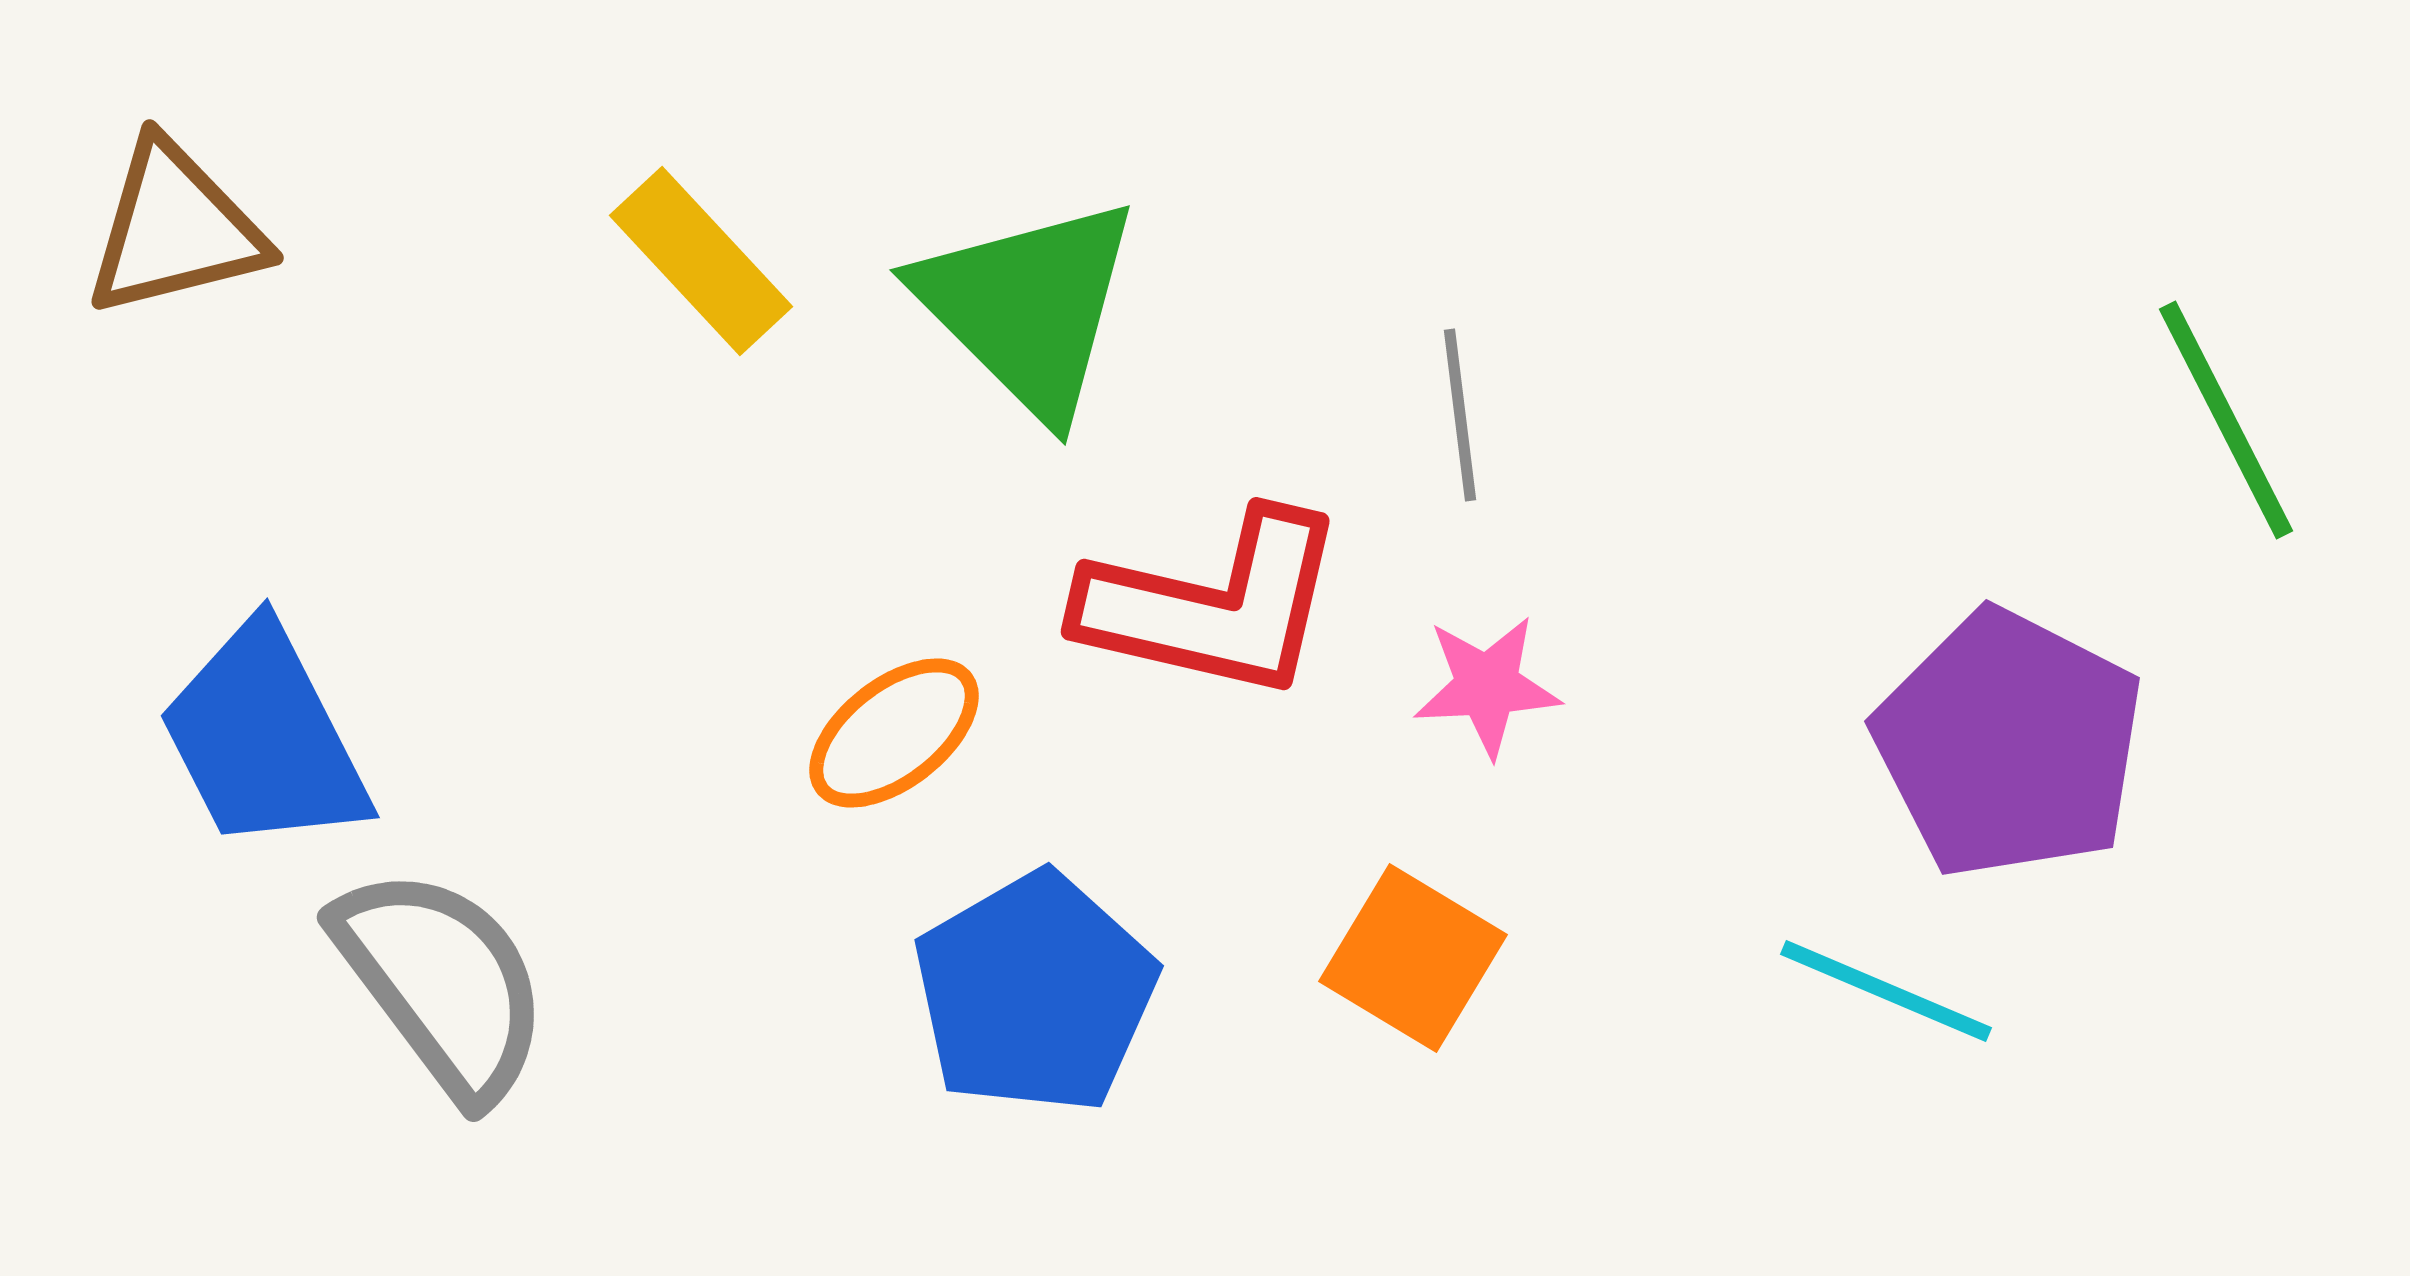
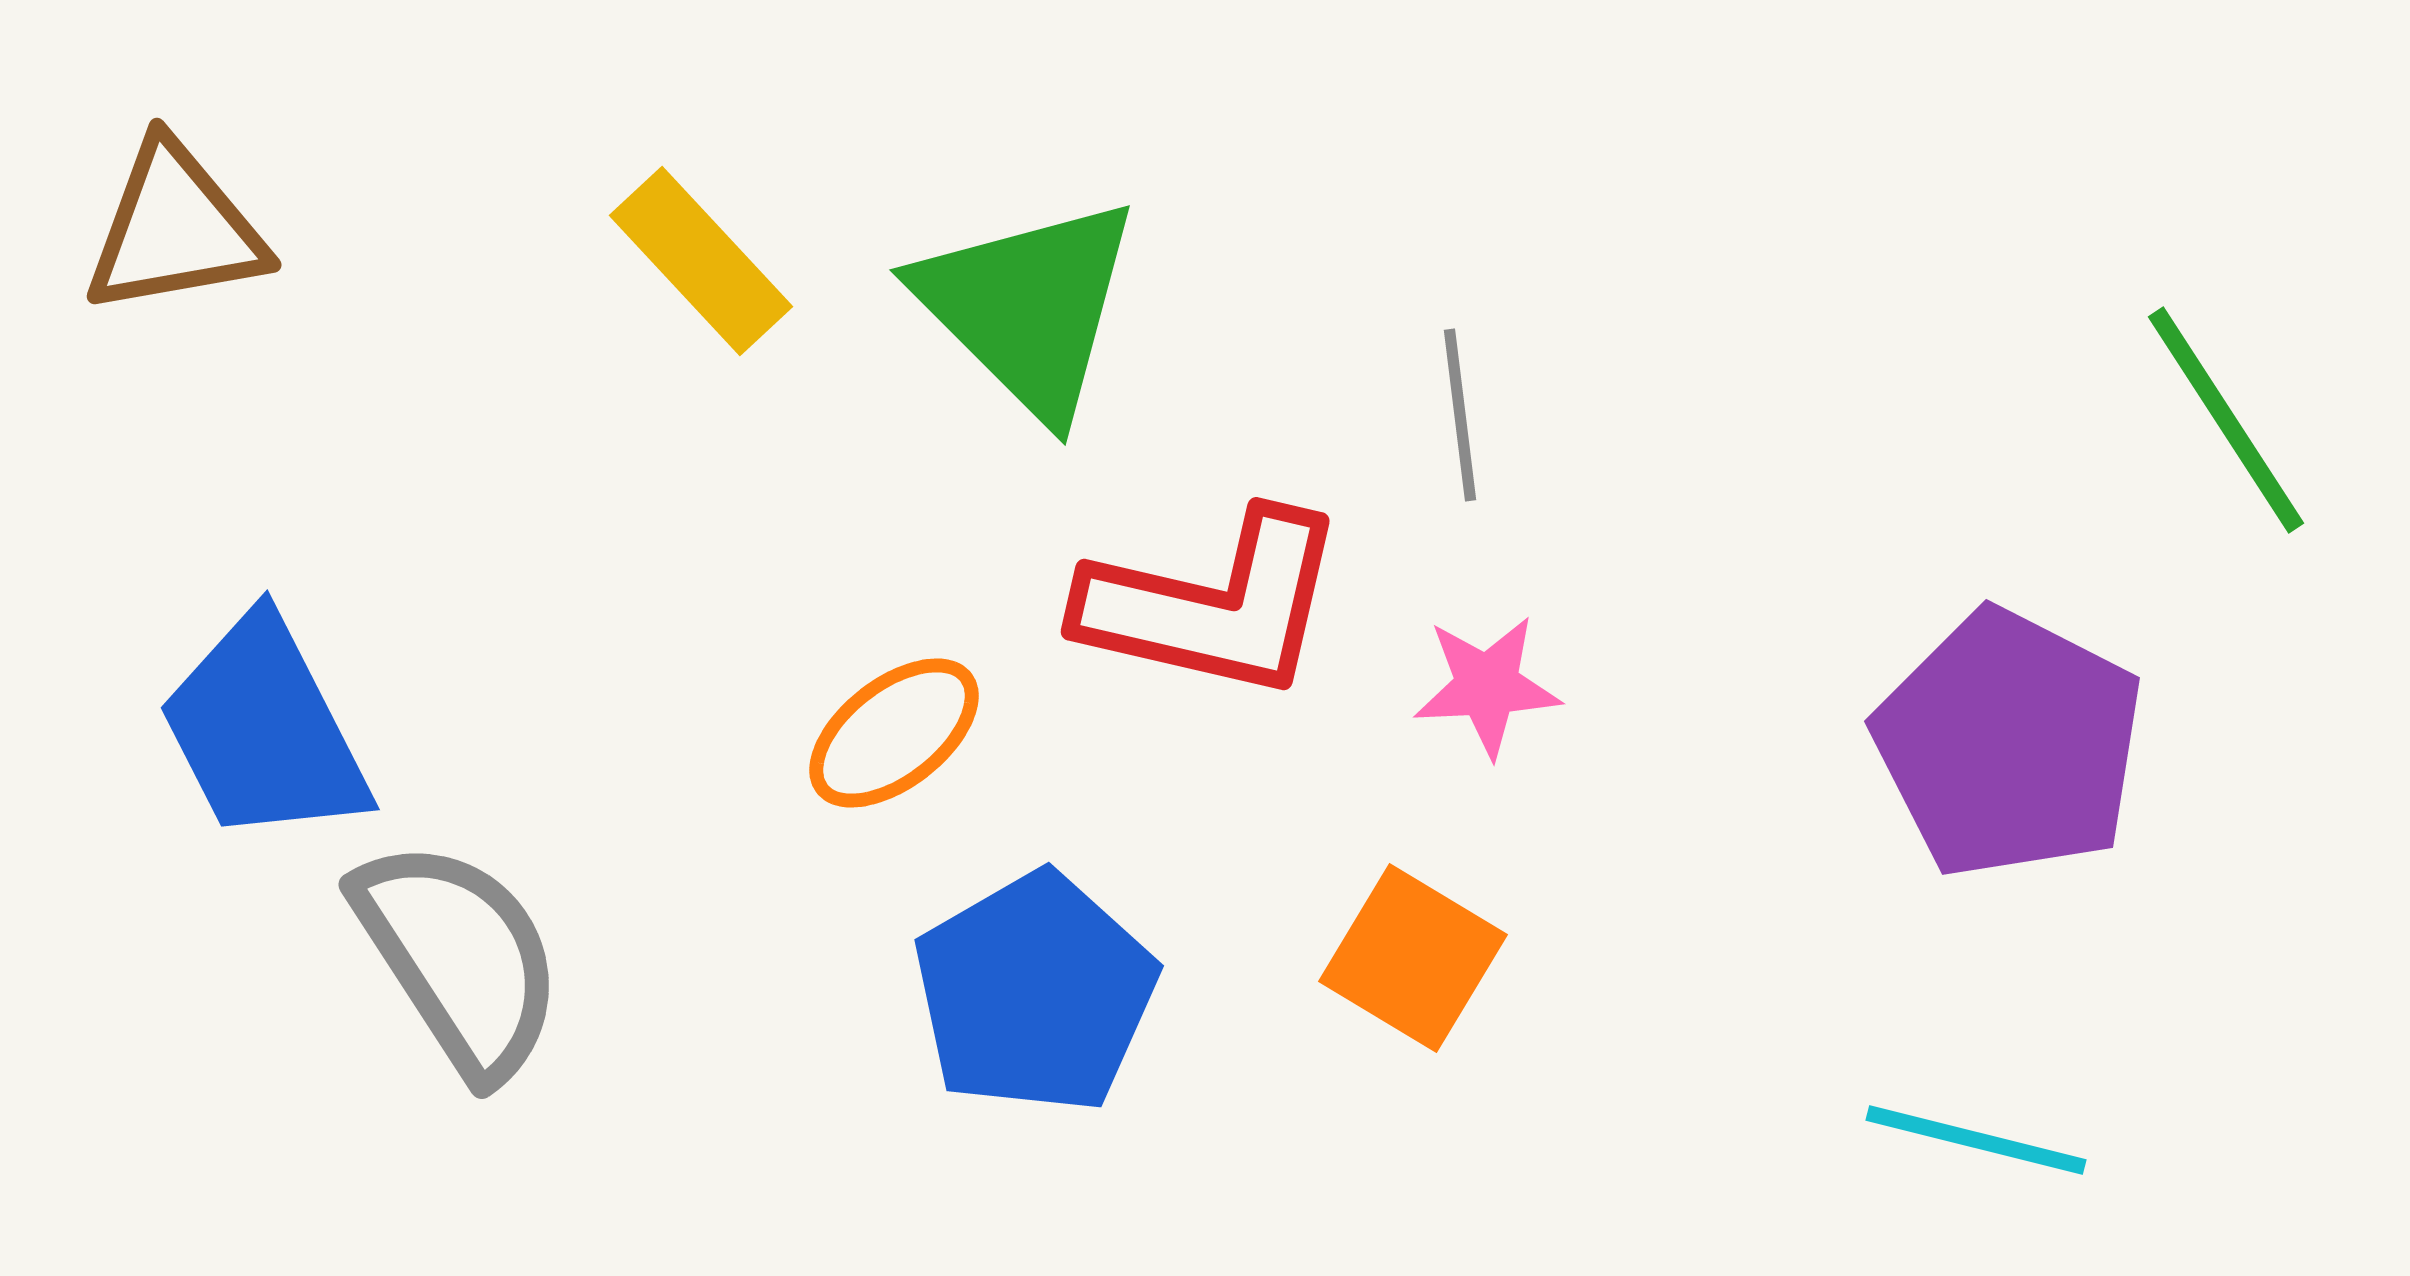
brown triangle: rotated 4 degrees clockwise
green line: rotated 6 degrees counterclockwise
blue trapezoid: moved 8 px up
gray semicircle: moved 17 px right, 25 px up; rotated 4 degrees clockwise
cyan line: moved 90 px right, 149 px down; rotated 9 degrees counterclockwise
